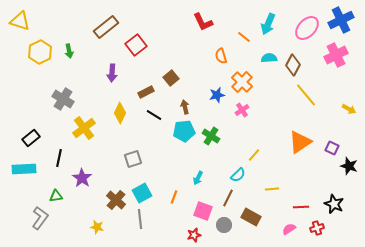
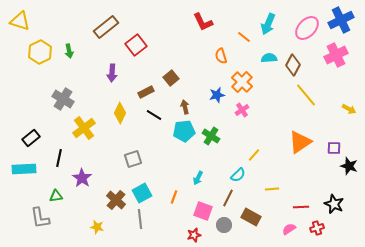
purple square at (332, 148): moved 2 px right; rotated 24 degrees counterclockwise
gray L-shape at (40, 218): rotated 135 degrees clockwise
